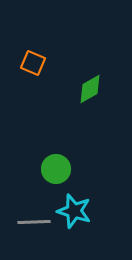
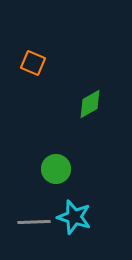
green diamond: moved 15 px down
cyan star: moved 6 px down
